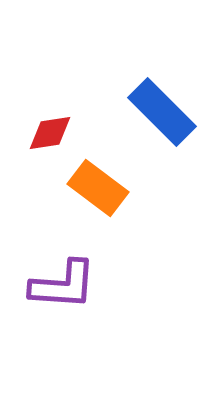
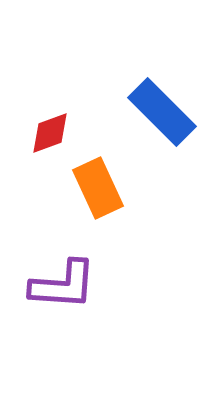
red diamond: rotated 12 degrees counterclockwise
orange rectangle: rotated 28 degrees clockwise
